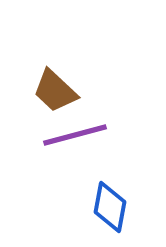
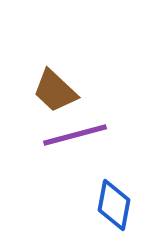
blue diamond: moved 4 px right, 2 px up
